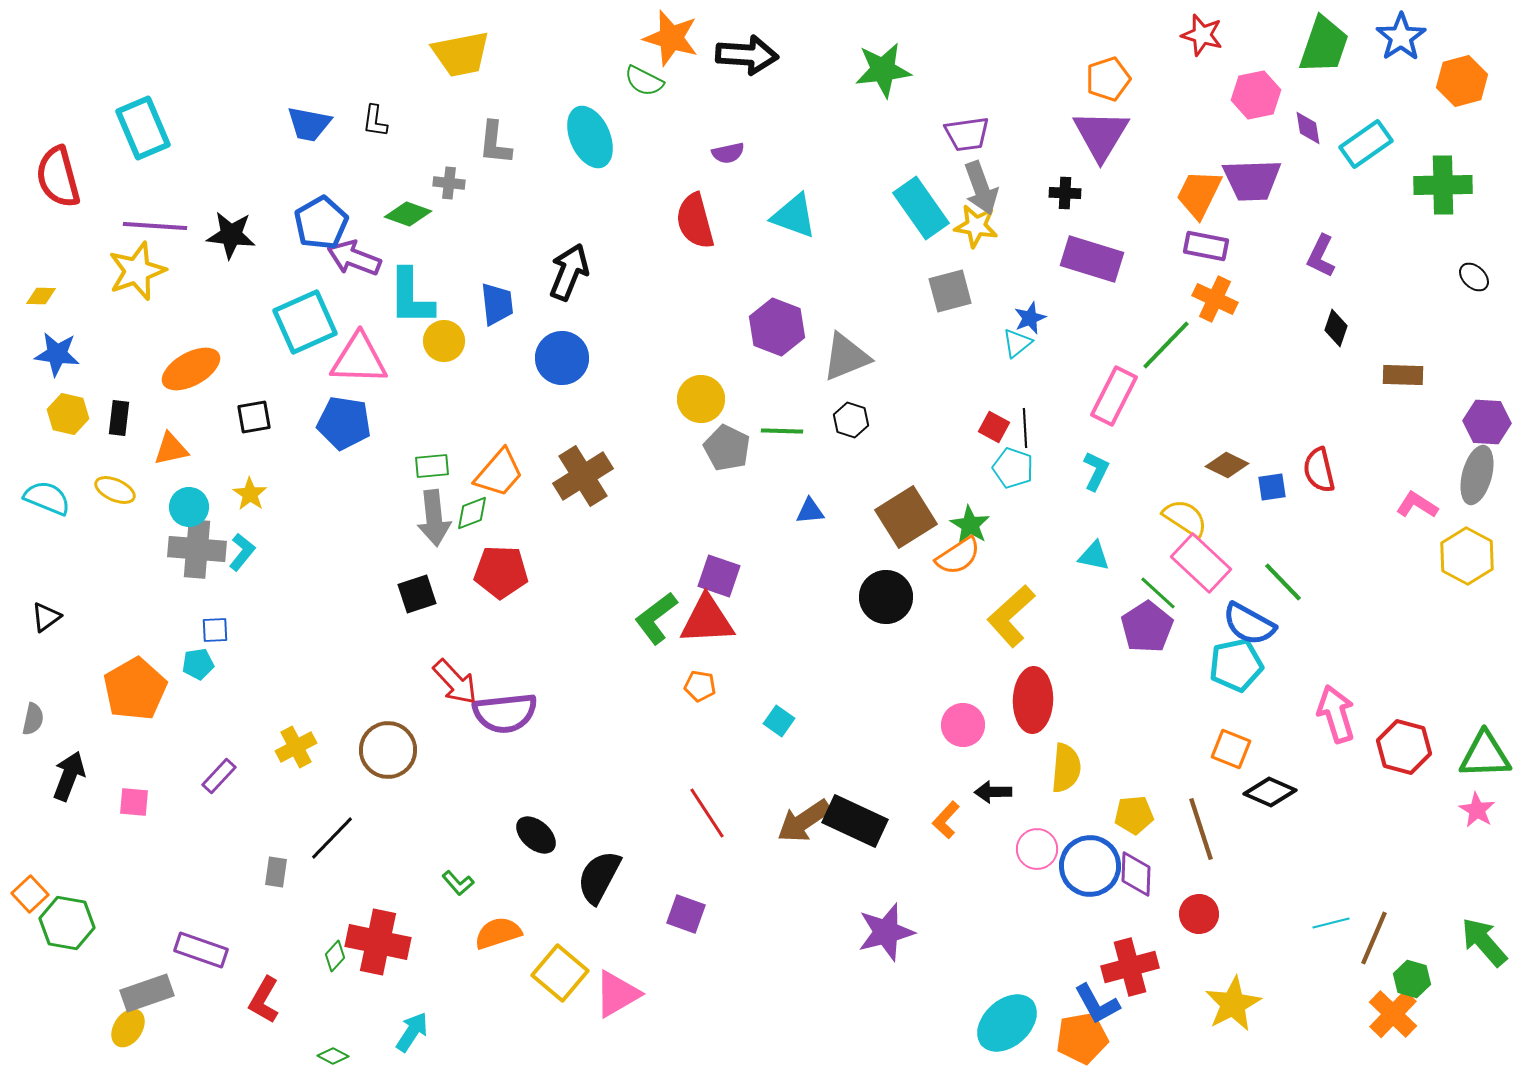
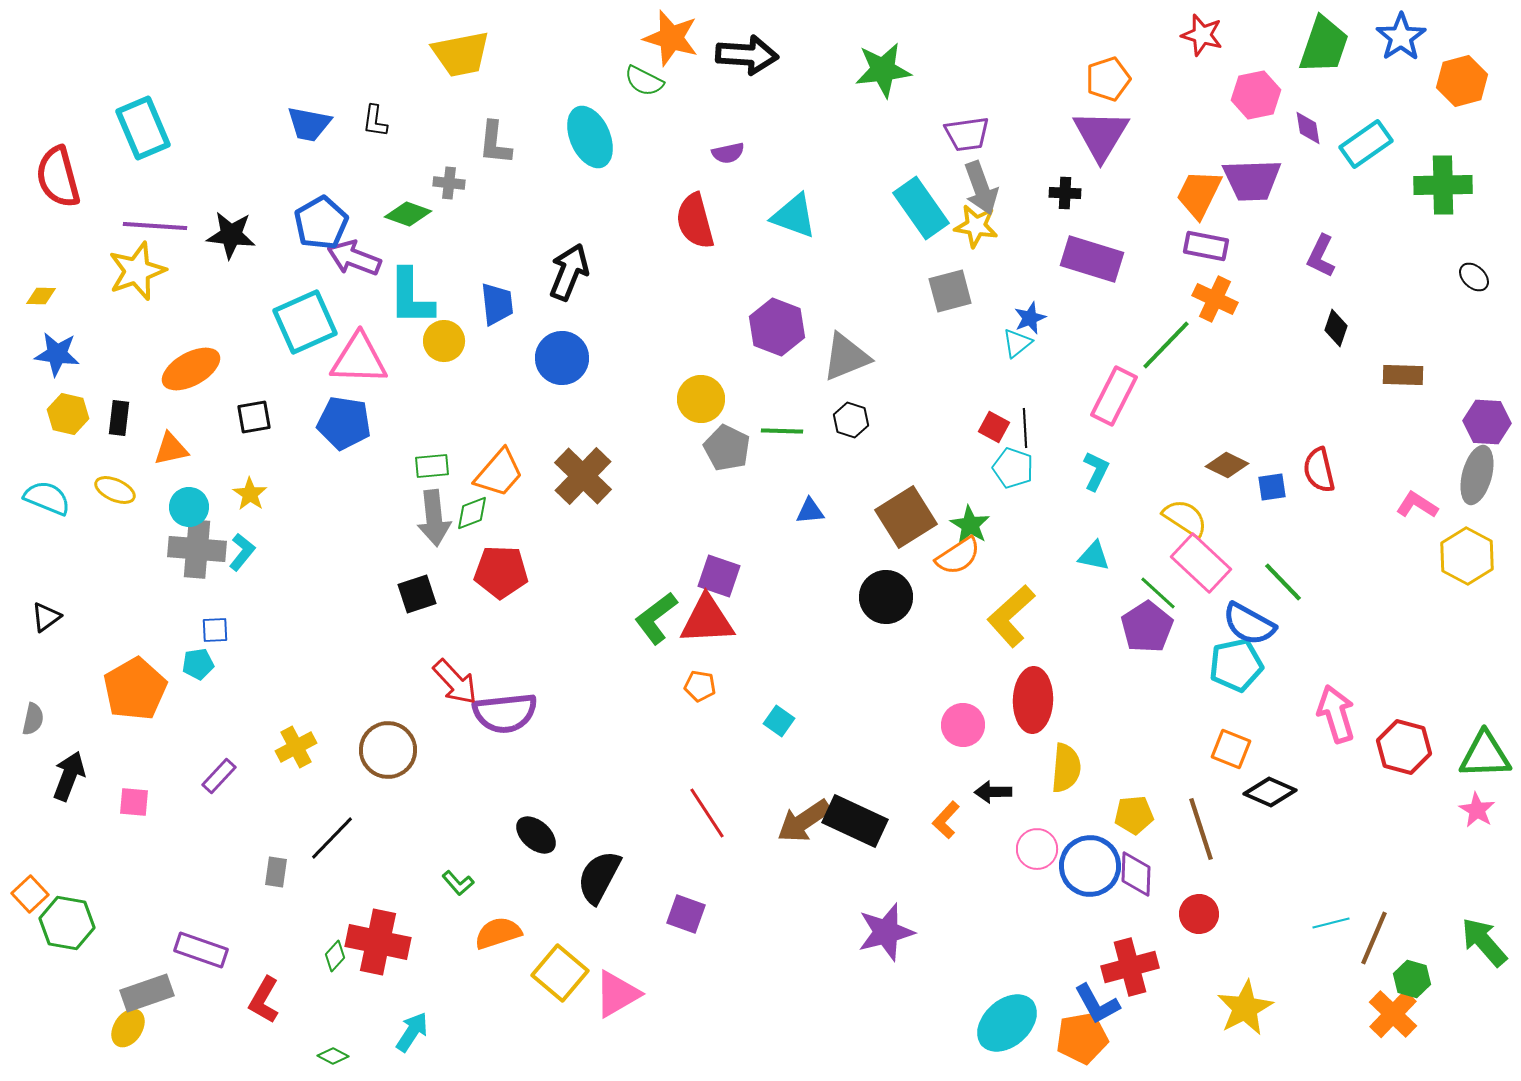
brown cross at (583, 476): rotated 14 degrees counterclockwise
yellow star at (1233, 1004): moved 12 px right, 4 px down
